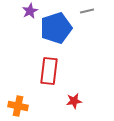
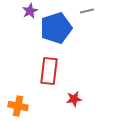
red star: moved 2 px up
